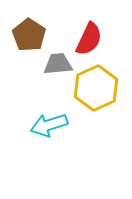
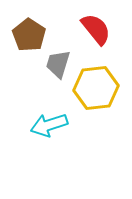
red semicircle: moved 7 px right, 10 px up; rotated 64 degrees counterclockwise
gray trapezoid: rotated 68 degrees counterclockwise
yellow hexagon: rotated 18 degrees clockwise
